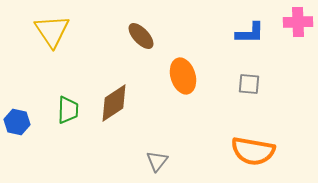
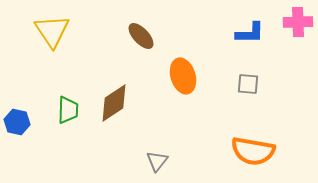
gray square: moved 1 px left
